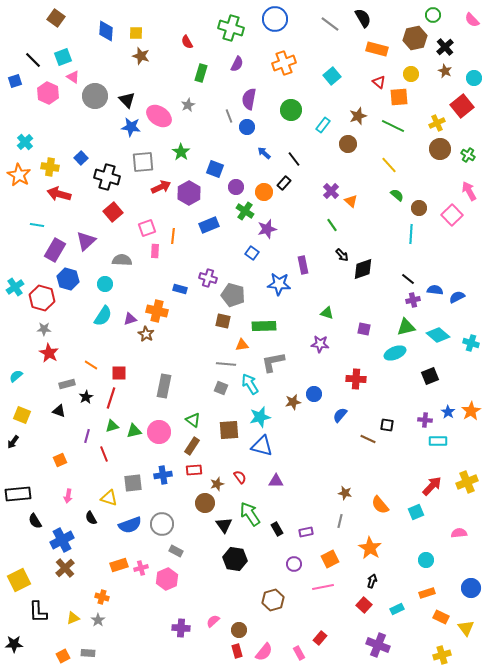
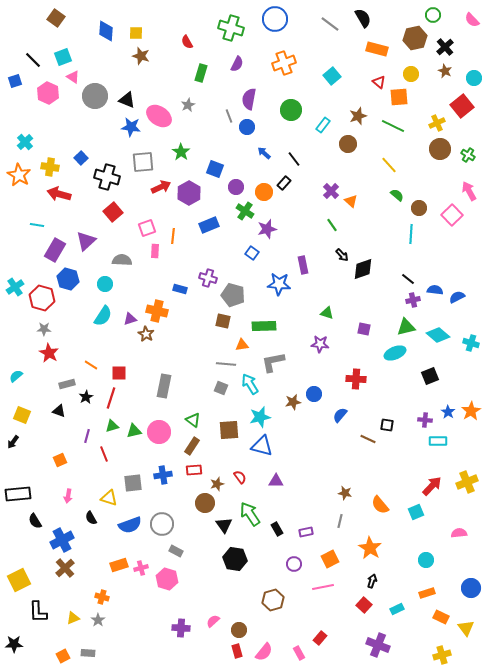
black triangle at (127, 100): rotated 24 degrees counterclockwise
pink hexagon at (167, 579): rotated 20 degrees counterclockwise
